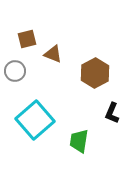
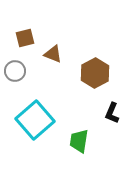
brown square: moved 2 px left, 1 px up
